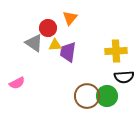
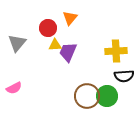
gray triangle: moved 17 px left; rotated 36 degrees clockwise
purple trapezoid: rotated 15 degrees clockwise
black semicircle: moved 1 px up
pink semicircle: moved 3 px left, 5 px down
